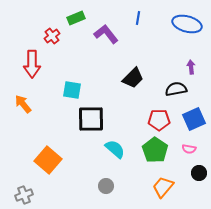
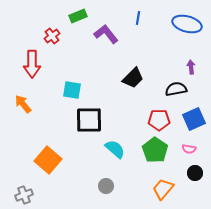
green rectangle: moved 2 px right, 2 px up
black square: moved 2 px left, 1 px down
black circle: moved 4 px left
orange trapezoid: moved 2 px down
